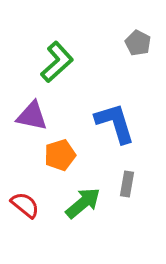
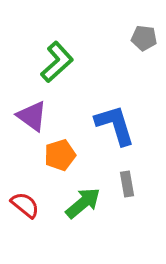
gray pentagon: moved 6 px right, 5 px up; rotated 20 degrees counterclockwise
purple triangle: rotated 24 degrees clockwise
blue L-shape: moved 2 px down
gray rectangle: rotated 20 degrees counterclockwise
